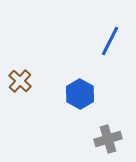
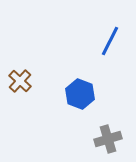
blue hexagon: rotated 8 degrees counterclockwise
